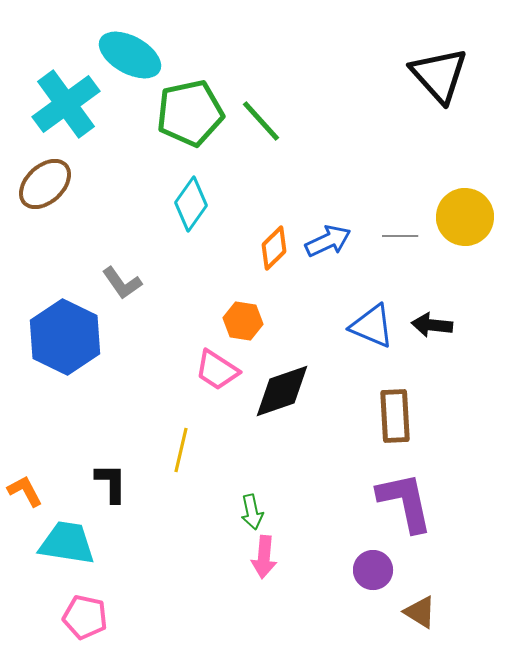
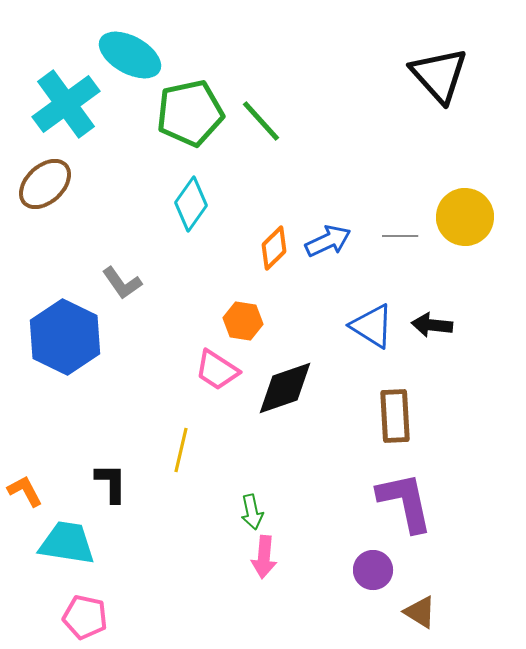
blue triangle: rotated 9 degrees clockwise
black diamond: moved 3 px right, 3 px up
